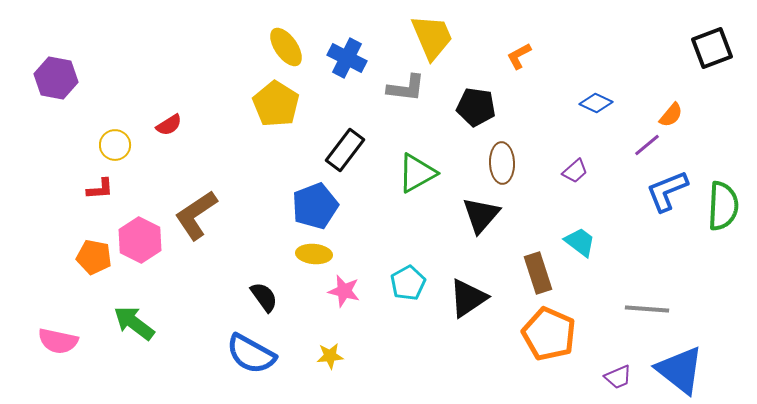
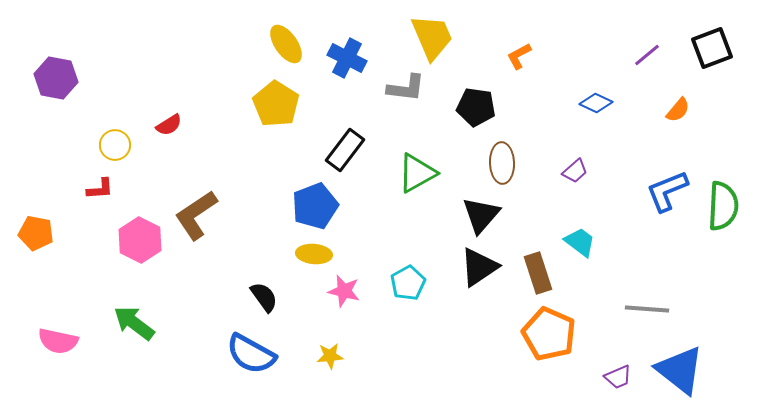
yellow ellipse at (286, 47): moved 3 px up
orange semicircle at (671, 115): moved 7 px right, 5 px up
purple line at (647, 145): moved 90 px up
orange pentagon at (94, 257): moved 58 px left, 24 px up
black triangle at (468, 298): moved 11 px right, 31 px up
